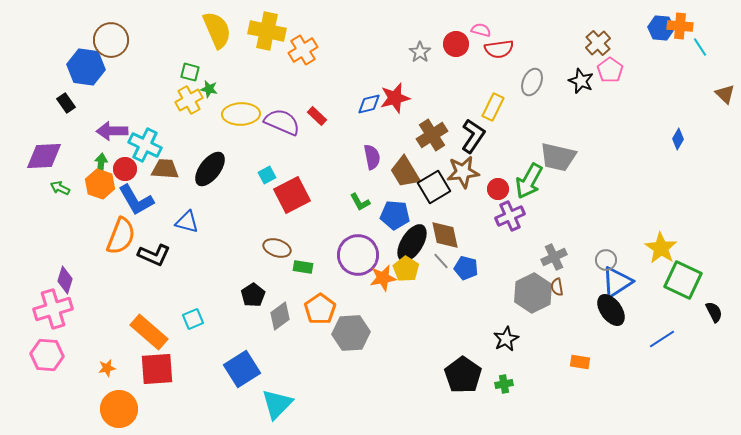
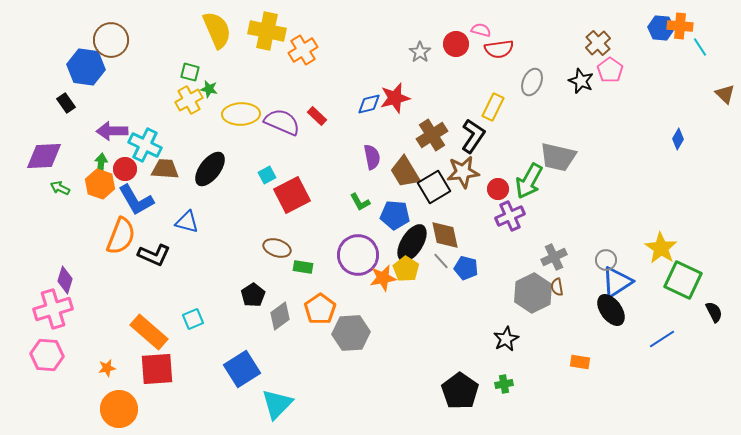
black pentagon at (463, 375): moved 3 px left, 16 px down
